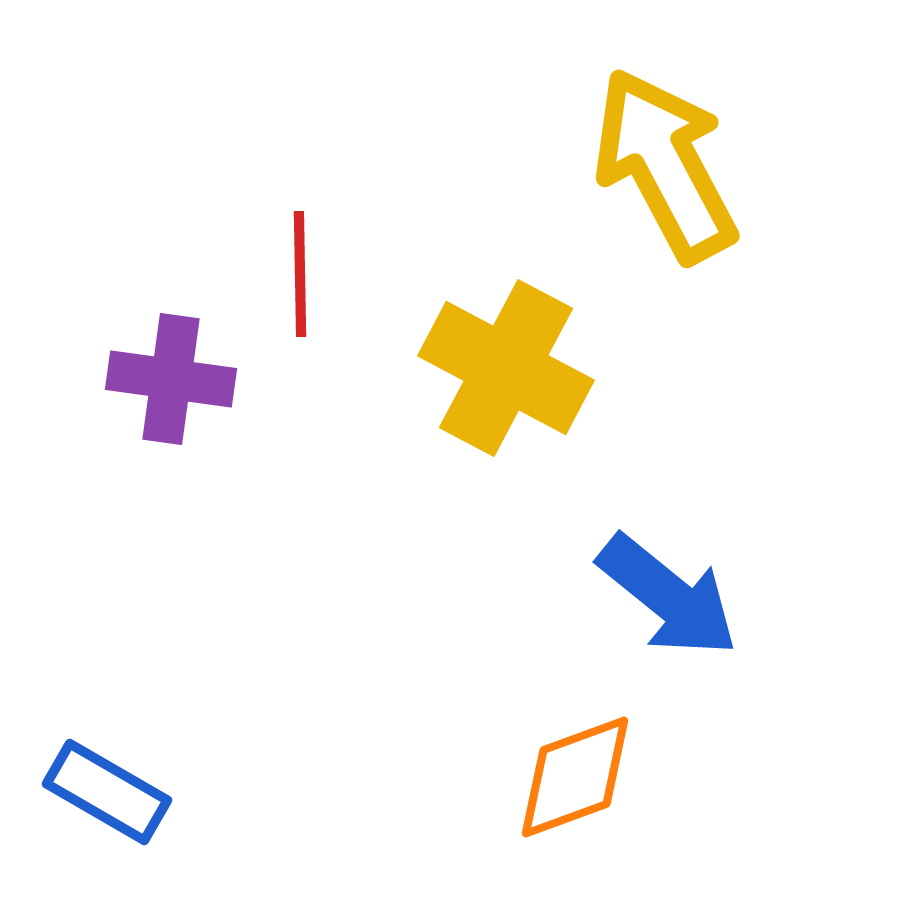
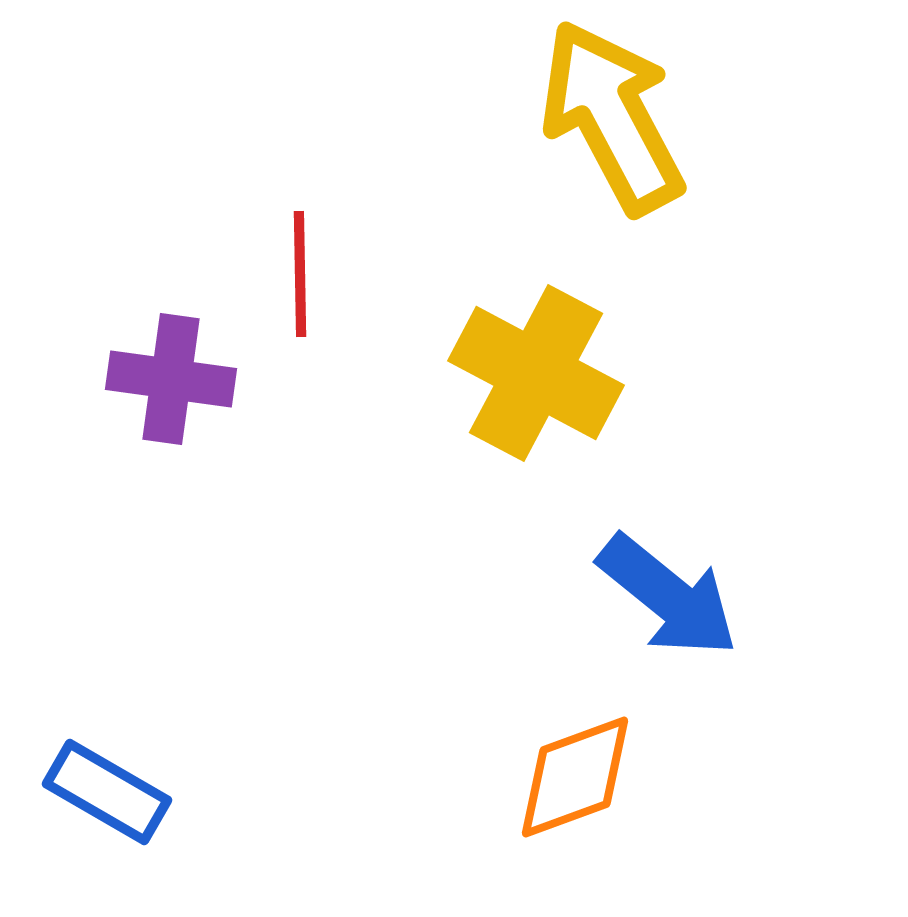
yellow arrow: moved 53 px left, 48 px up
yellow cross: moved 30 px right, 5 px down
